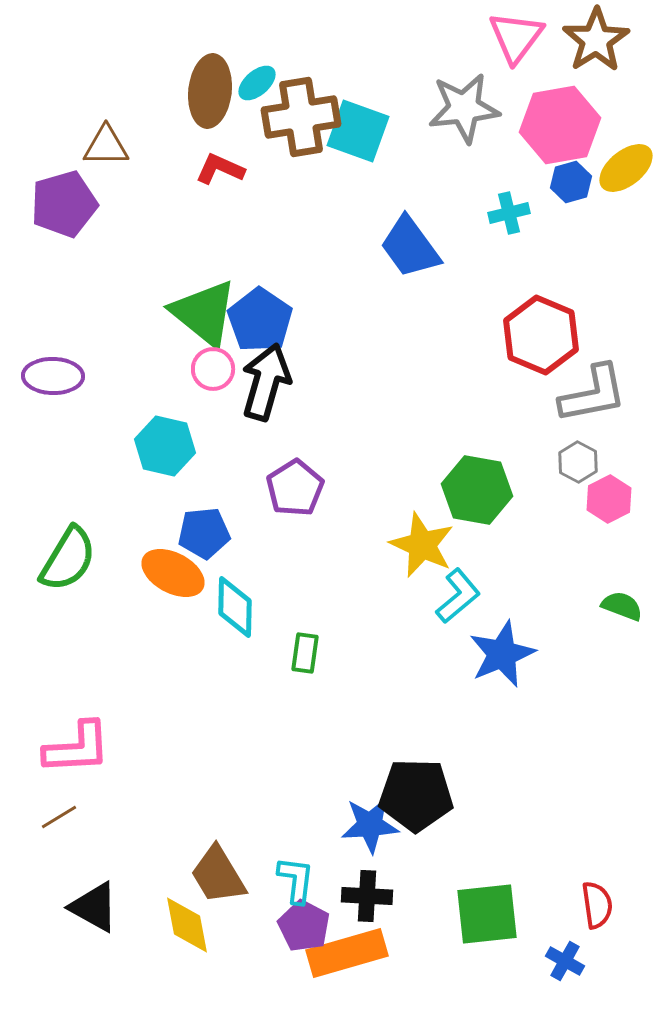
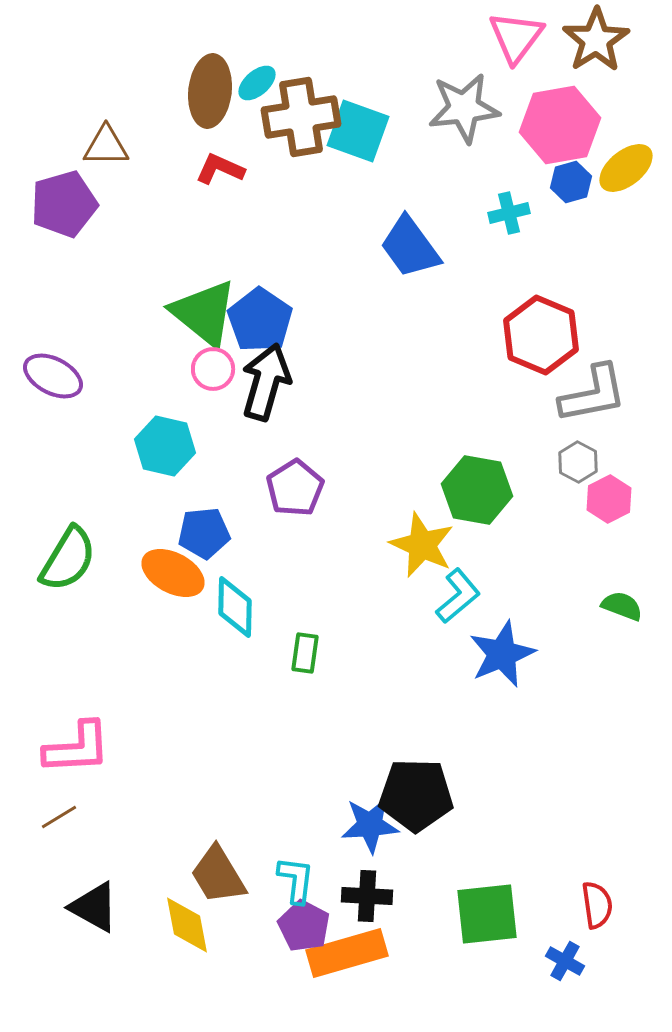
purple ellipse at (53, 376): rotated 26 degrees clockwise
